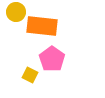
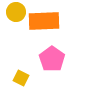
orange rectangle: moved 2 px right, 5 px up; rotated 8 degrees counterclockwise
yellow square: moved 9 px left, 3 px down
